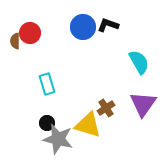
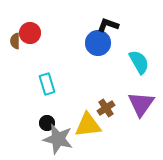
blue circle: moved 15 px right, 16 px down
purple triangle: moved 2 px left
yellow triangle: rotated 24 degrees counterclockwise
